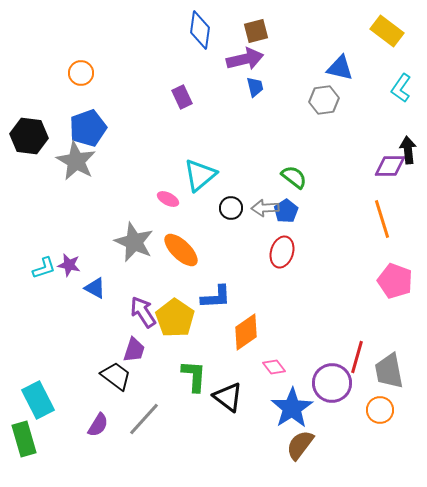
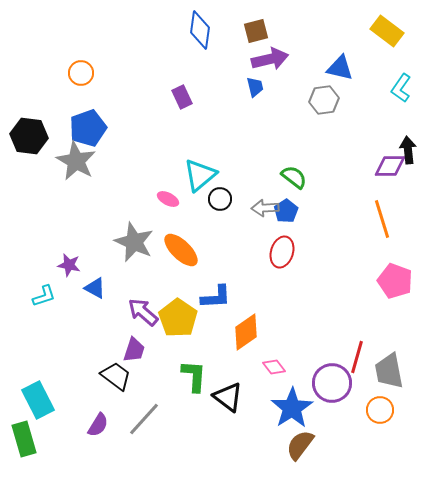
purple arrow at (245, 59): moved 25 px right
black circle at (231, 208): moved 11 px left, 9 px up
cyan L-shape at (44, 268): moved 28 px down
purple arrow at (143, 312): rotated 16 degrees counterclockwise
yellow pentagon at (175, 318): moved 3 px right
